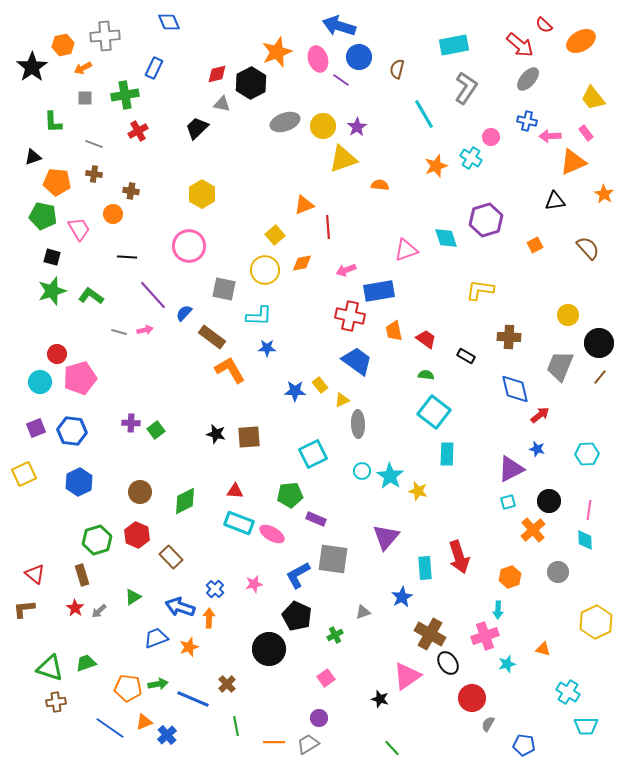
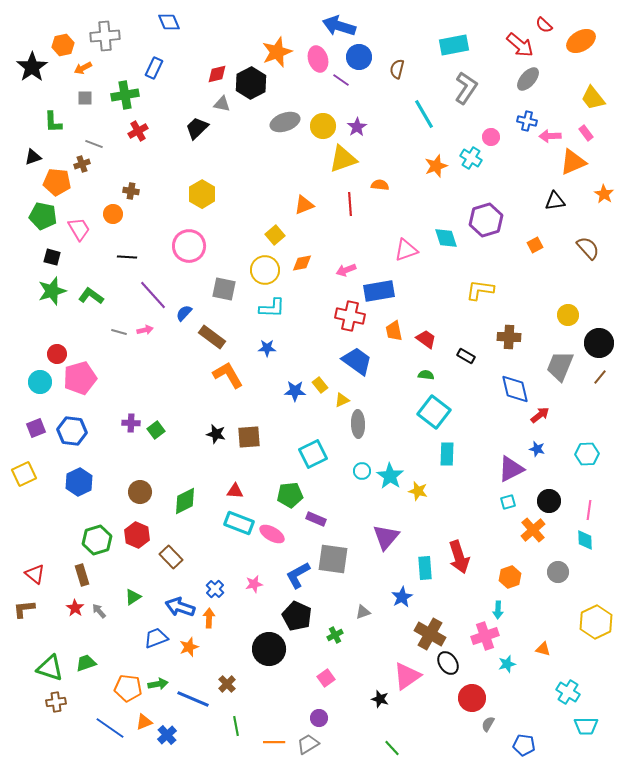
brown cross at (94, 174): moved 12 px left, 10 px up; rotated 28 degrees counterclockwise
red line at (328, 227): moved 22 px right, 23 px up
cyan L-shape at (259, 316): moved 13 px right, 8 px up
orange L-shape at (230, 370): moved 2 px left, 5 px down
gray arrow at (99, 611): rotated 91 degrees clockwise
